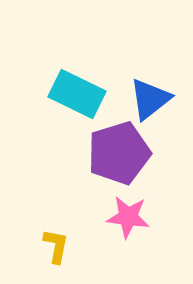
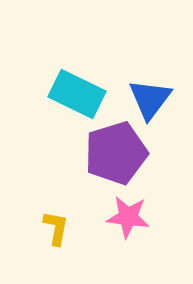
blue triangle: rotated 15 degrees counterclockwise
purple pentagon: moved 3 px left
yellow L-shape: moved 18 px up
